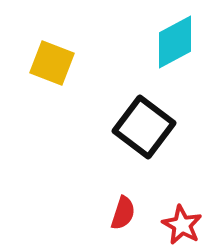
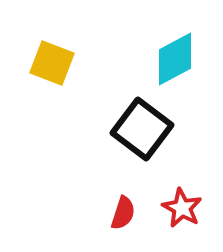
cyan diamond: moved 17 px down
black square: moved 2 px left, 2 px down
red star: moved 17 px up
